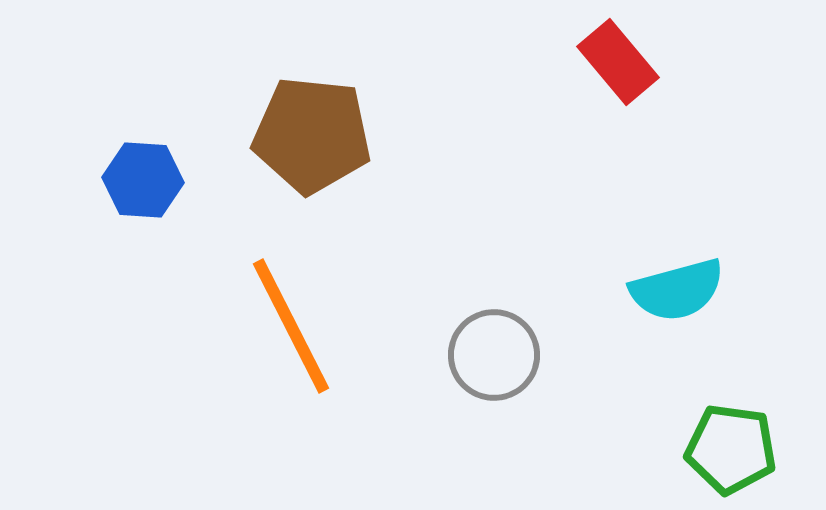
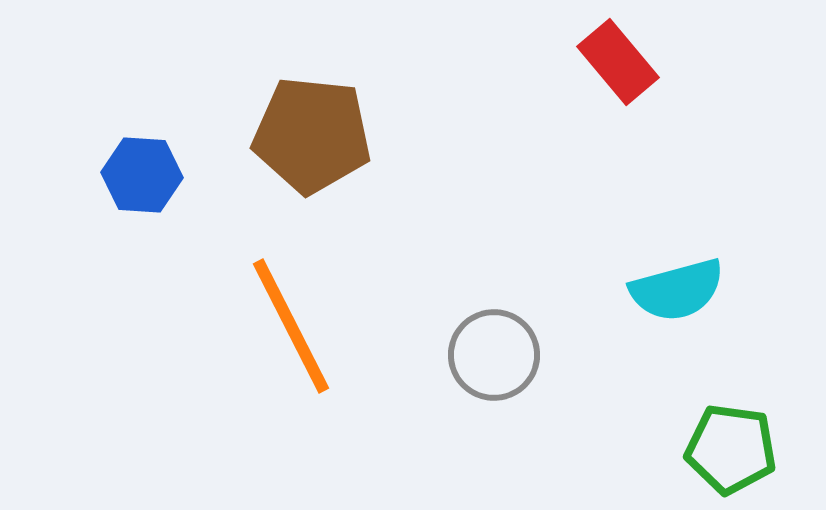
blue hexagon: moved 1 px left, 5 px up
